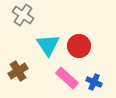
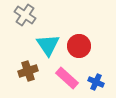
gray cross: moved 2 px right
brown cross: moved 10 px right; rotated 12 degrees clockwise
blue cross: moved 2 px right
